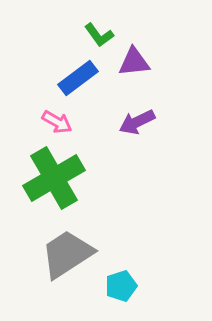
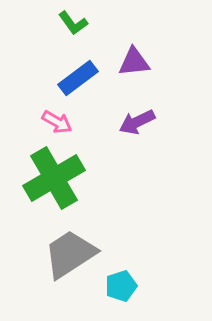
green L-shape: moved 26 px left, 12 px up
gray trapezoid: moved 3 px right
